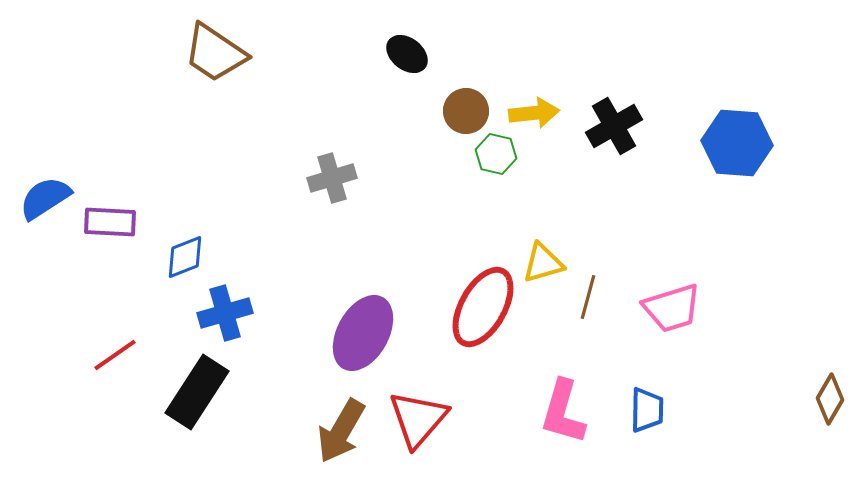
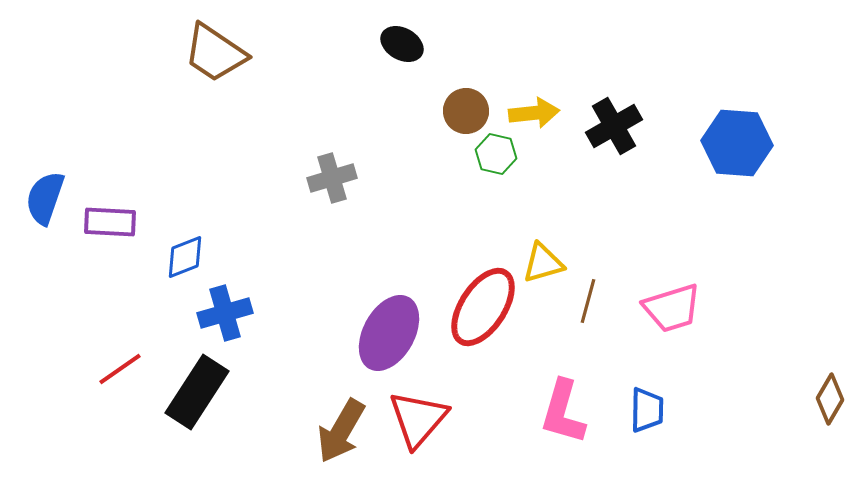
black ellipse: moved 5 px left, 10 px up; rotated 9 degrees counterclockwise
blue semicircle: rotated 38 degrees counterclockwise
brown line: moved 4 px down
red ellipse: rotated 4 degrees clockwise
purple ellipse: moved 26 px right
red line: moved 5 px right, 14 px down
